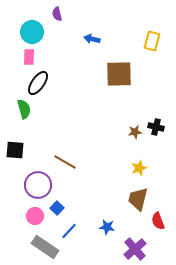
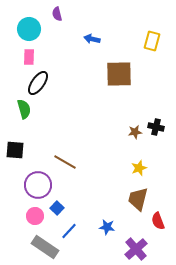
cyan circle: moved 3 px left, 3 px up
purple cross: moved 1 px right
